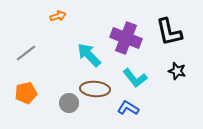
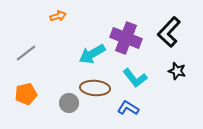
black L-shape: rotated 56 degrees clockwise
cyan arrow: moved 3 px right, 1 px up; rotated 76 degrees counterclockwise
brown ellipse: moved 1 px up
orange pentagon: moved 1 px down
